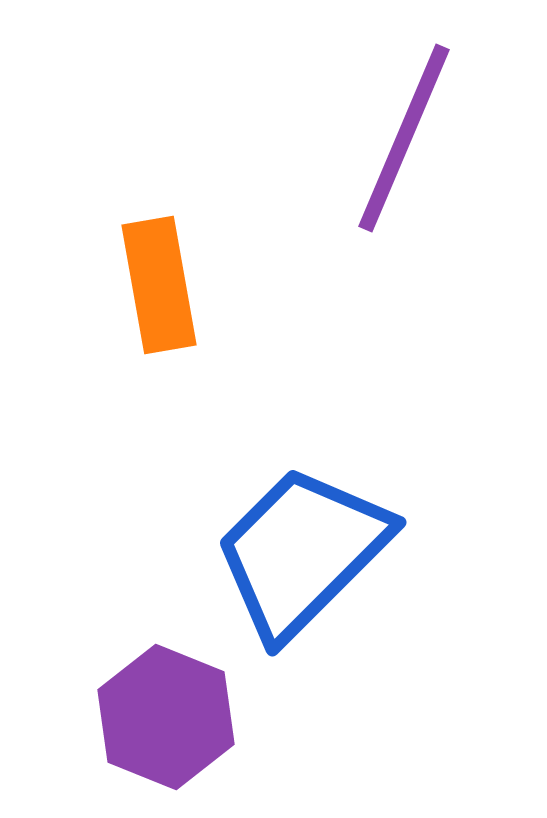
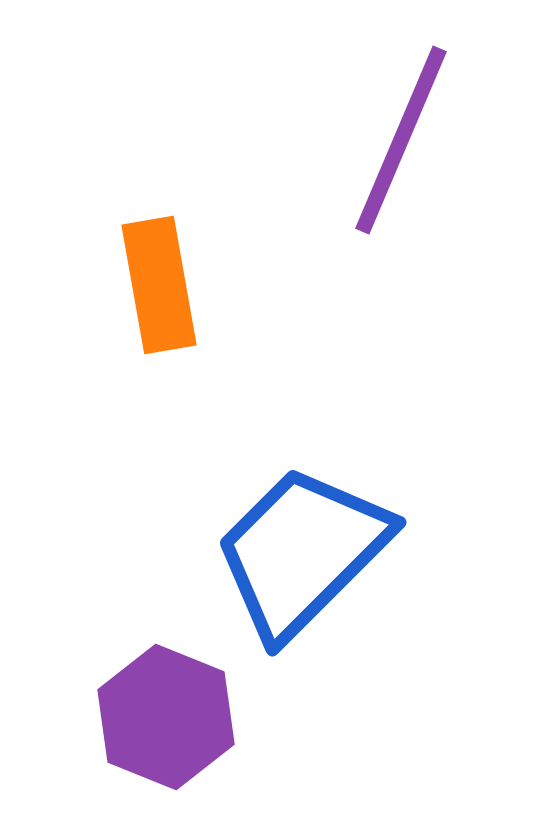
purple line: moved 3 px left, 2 px down
